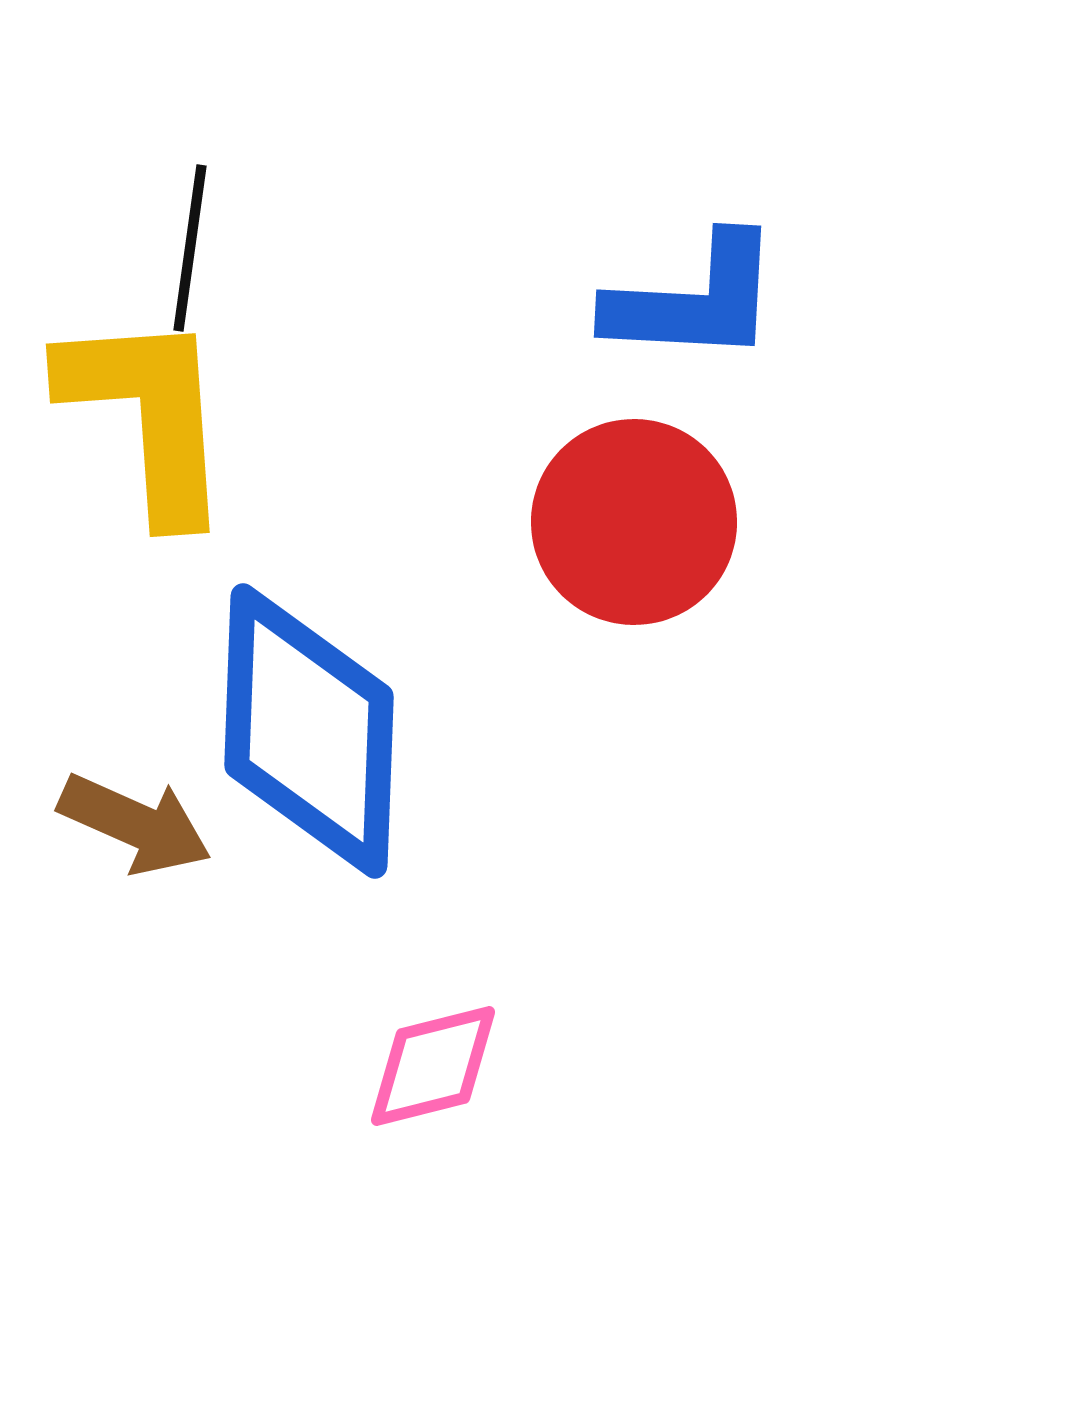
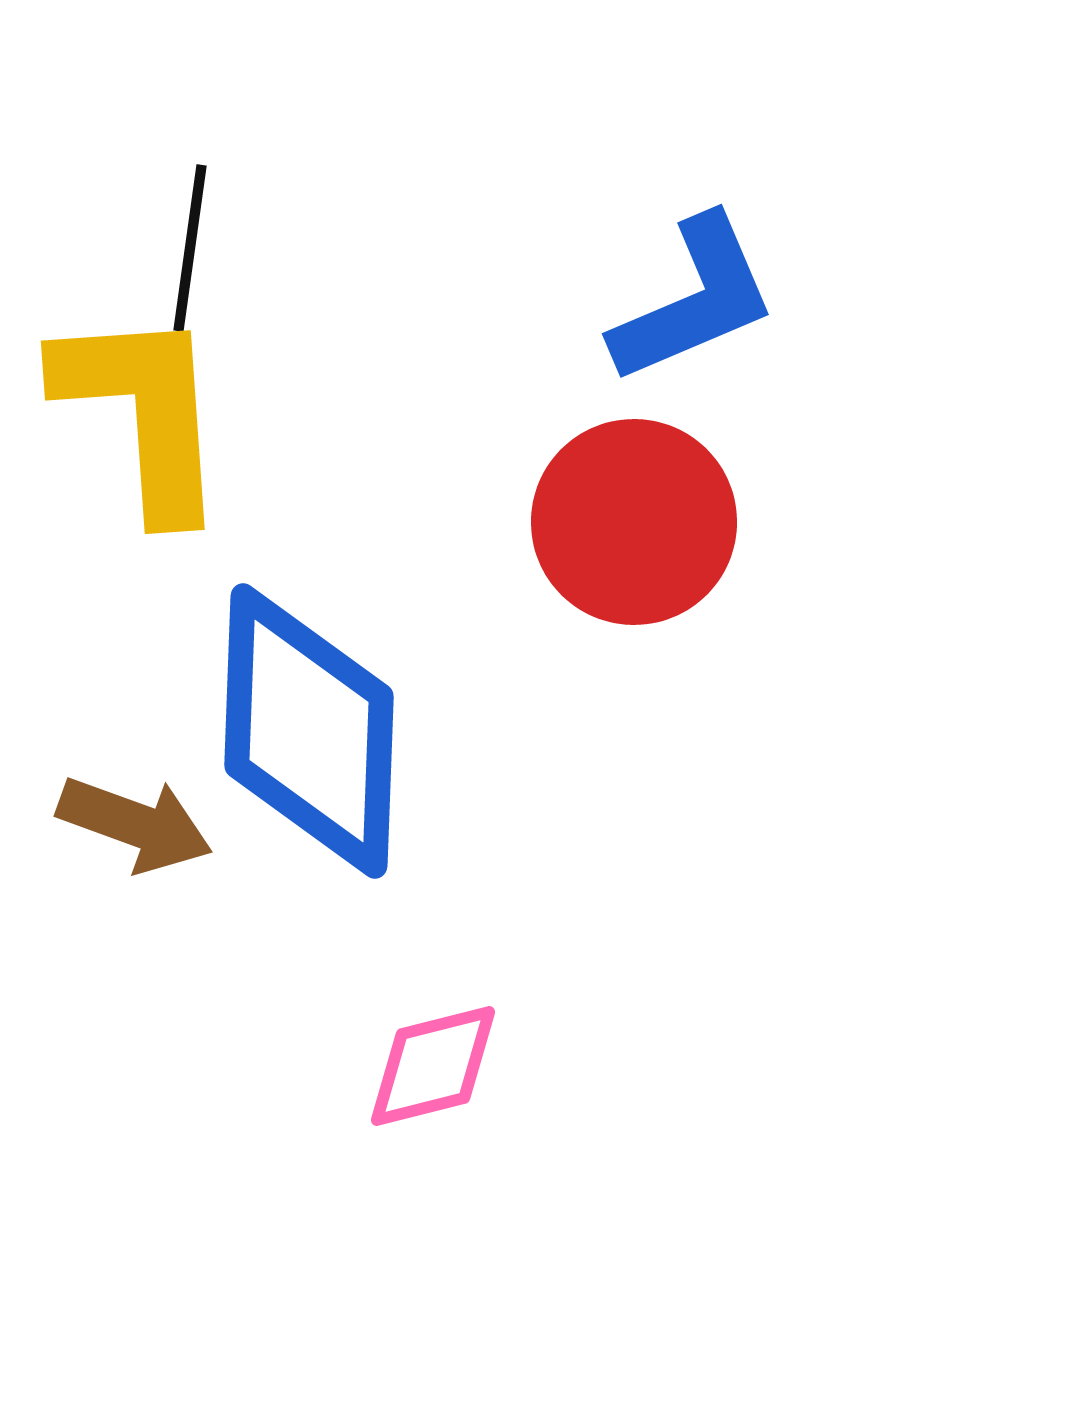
blue L-shape: rotated 26 degrees counterclockwise
yellow L-shape: moved 5 px left, 3 px up
brown arrow: rotated 4 degrees counterclockwise
